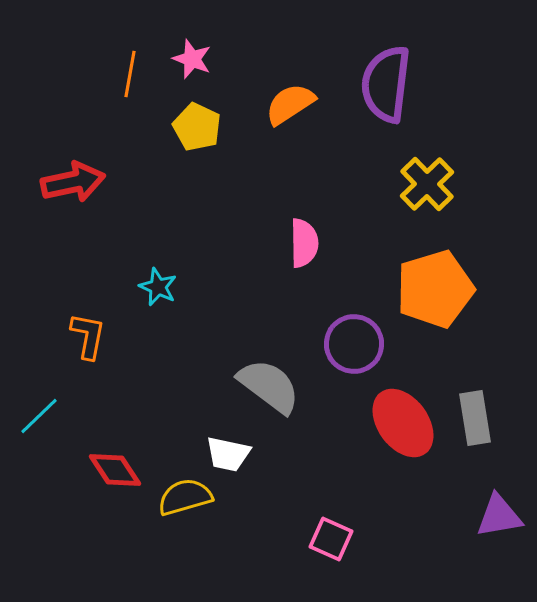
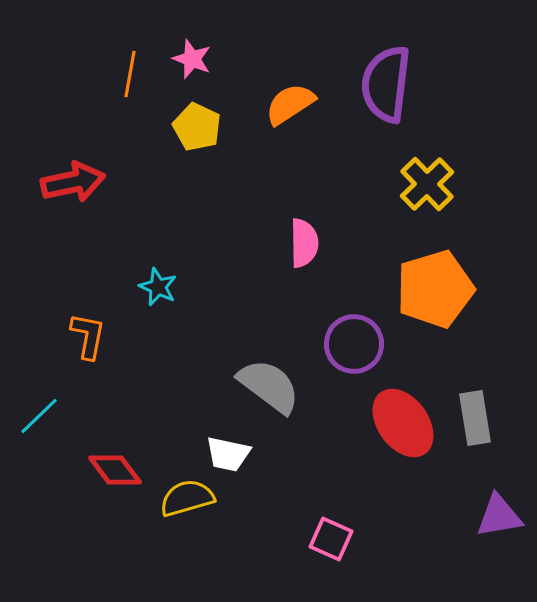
red diamond: rotated 4 degrees counterclockwise
yellow semicircle: moved 2 px right, 1 px down
